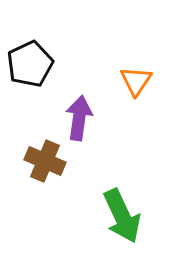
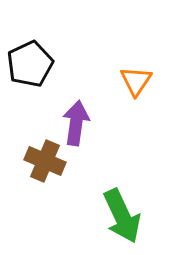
purple arrow: moved 3 px left, 5 px down
